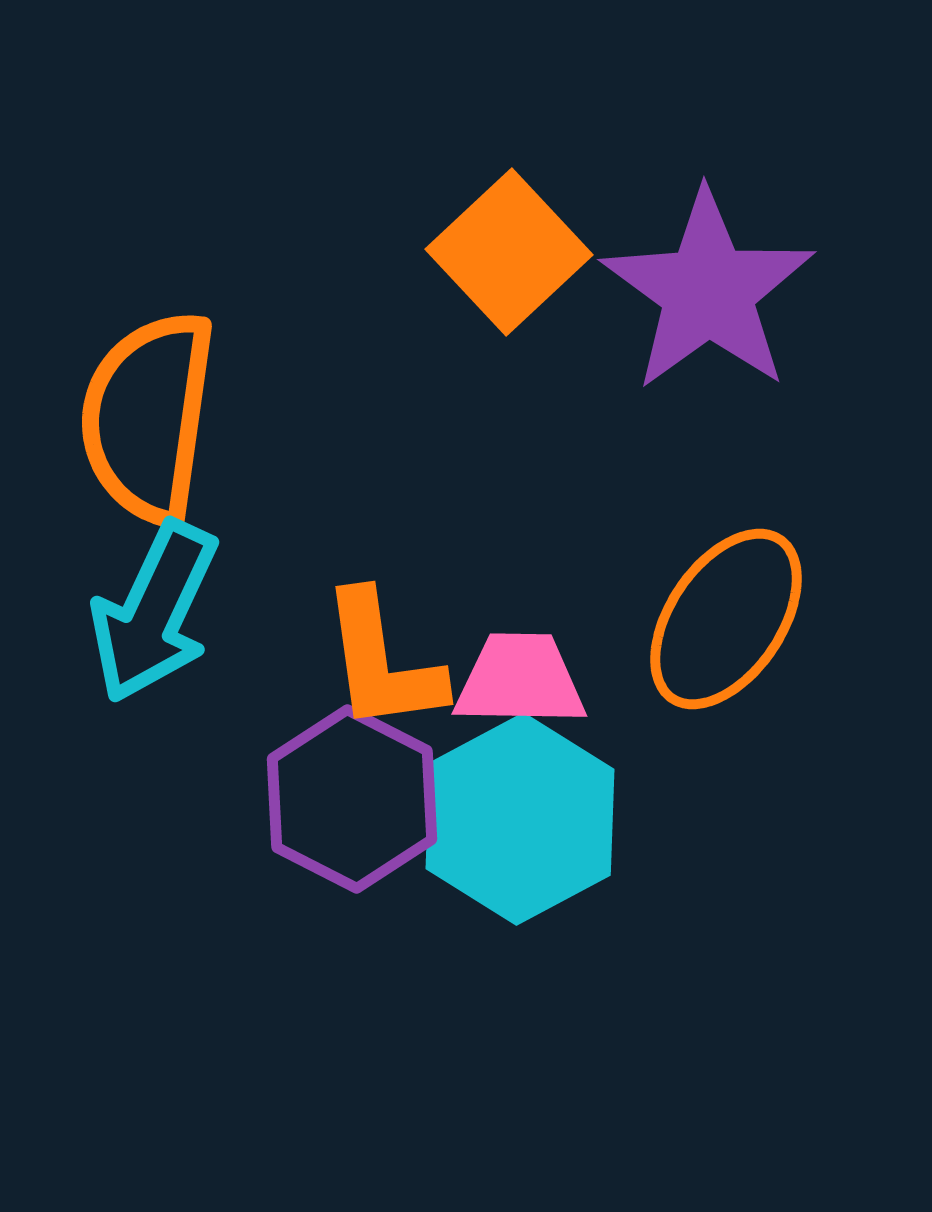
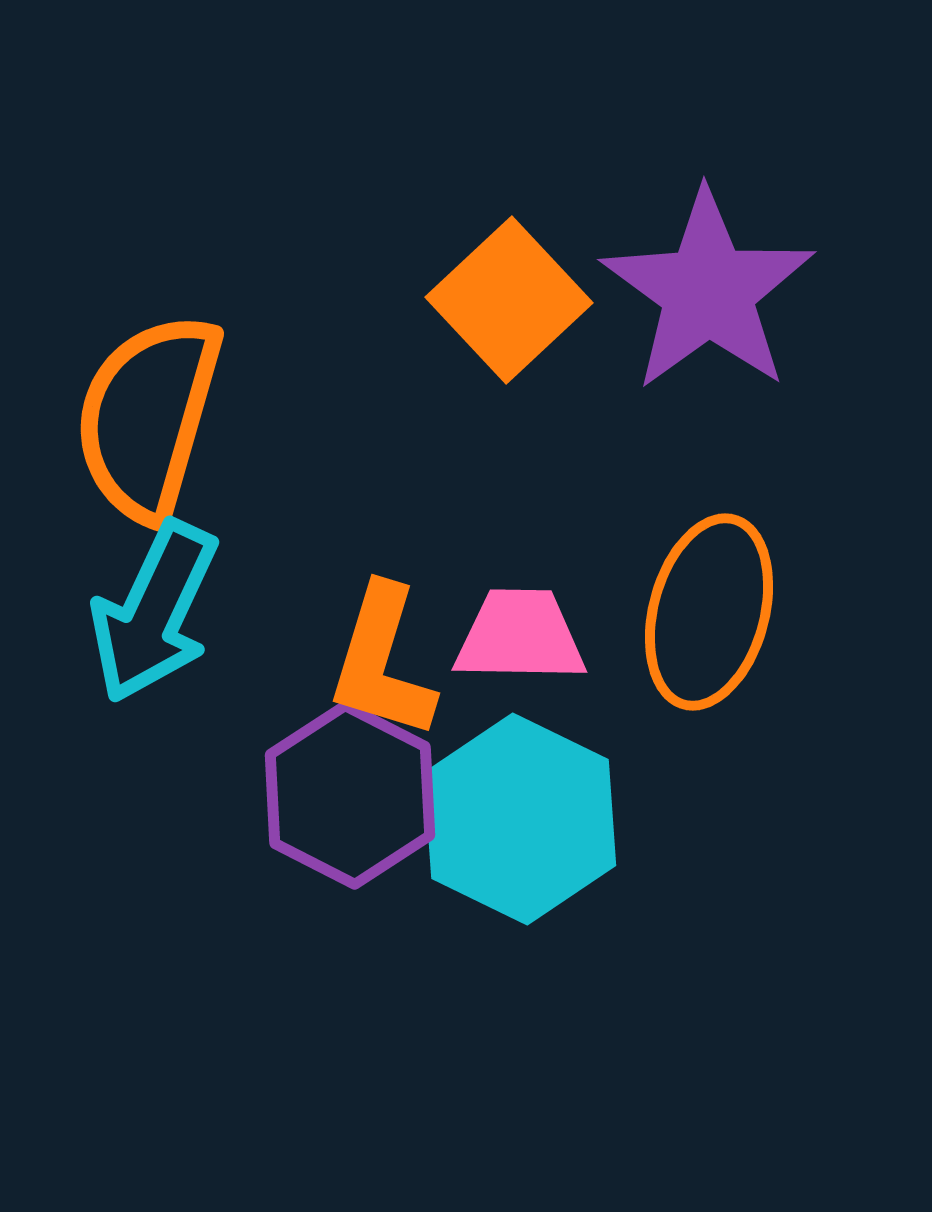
orange square: moved 48 px down
orange semicircle: rotated 8 degrees clockwise
orange ellipse: moved 17 px left, 7 px up; rotated 19 degrees counterclockwise
orange L-shape: rotated 25 degrees clockwise
pink trapezoid: moved 44 px up
purple hexagon: moved 2 px left, 4 px up
cyan hexagon: rotated 6 degrees counterclockwise
